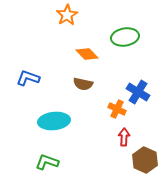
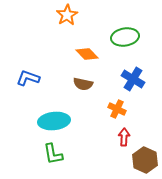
blue cross: moved 5 px left, 13 px up
green L-shape: moved 6 px right, 8 px up; rotated 120 degrees counterclockwise
